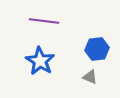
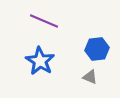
purple line: rotated 16 degrees clockwise
